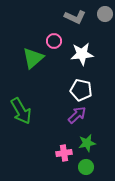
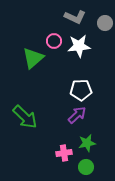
gray circle: moved 9 px down
white star: moved 3 px left, 8 px up
white pentagon: rotated 15 degrees counterclockwise
green arrow: moved 4 px right, 6 px down; rotated 16 degrees counterclockwise
